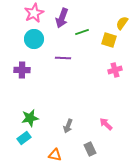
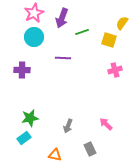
cyan circle: moved 2 px up
